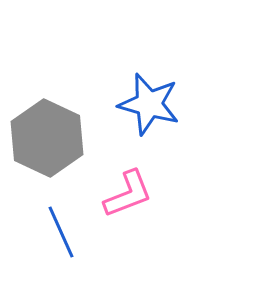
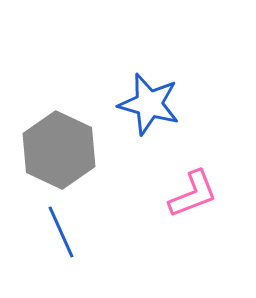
gray hexagon: moved 12 px right, 12 px down
pink L-shape: moved 65 px right
